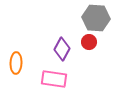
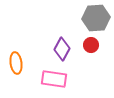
gray hexagon: rotated 8 degrees counterclockwise
red circle: moved 2 px right, 3 px down
orange ellipse: rotated 10 degrees counterclockwise
